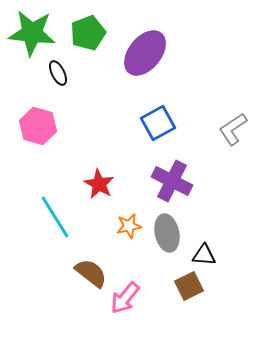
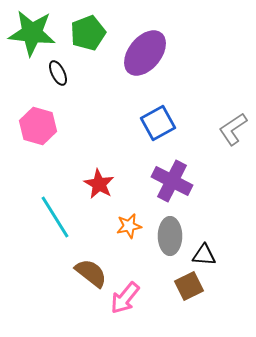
gray ellipse: moved 3 px right, 3 px down; rotated 12 degrees clockwise
